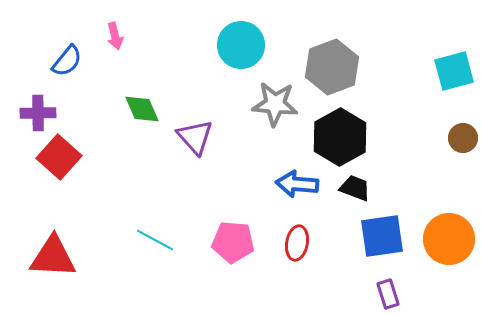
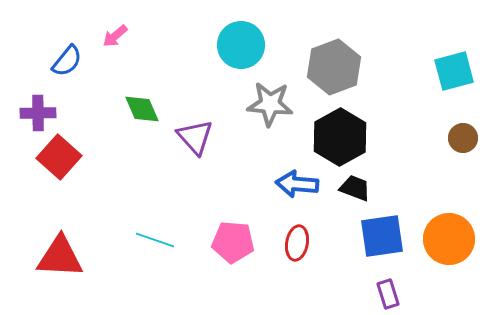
pink arrow: rotated 64 degrees clockwise
gray hexagon: moved 2 px right
gray star: moved 5 px left
cyan line: rotated 9 degrees counterclockwise
red triangle: moved 7 px right
